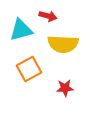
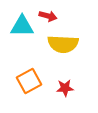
cyan triangle: moved 1 px right, 4 px up; rotated 15 degrees clockwise
orange square: moved 12 px down
